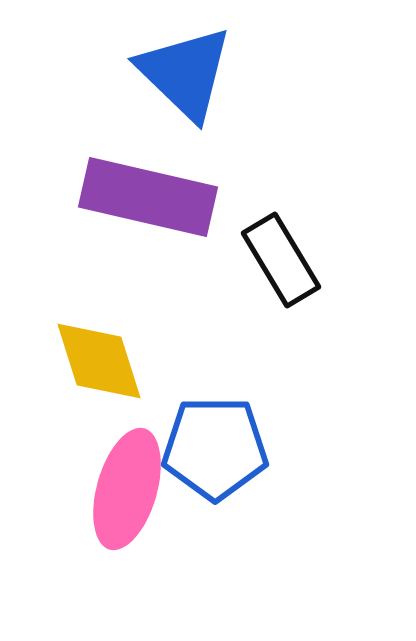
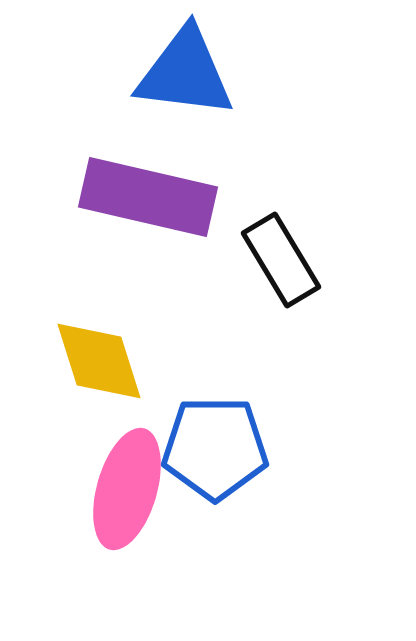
blue triangle: rotated 37 degrees counterclockwise
